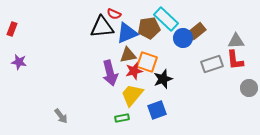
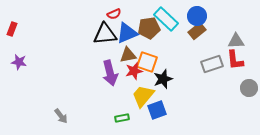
red semicircle: rotated 48 degrees counterclockwise
black triangle: moved 3 px right, 7 px down
blue circle: moved 14 px right, 22 px up
yellow trapezoid: moved 11 px right, 1 px down
